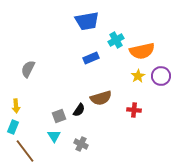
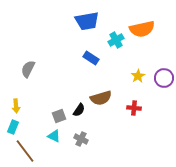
orange semicircle: moved 22 px up
blue rectangle: rotated 56 degrees clockwise
purple circle: moved 3 px right, 2 px down
red cross: moved 2 px up
cyan triangle: rotated 32 degrees counterclockwise
gray cross: moved 5 px up
